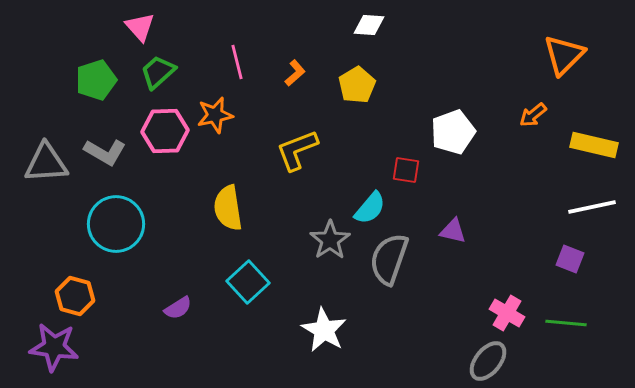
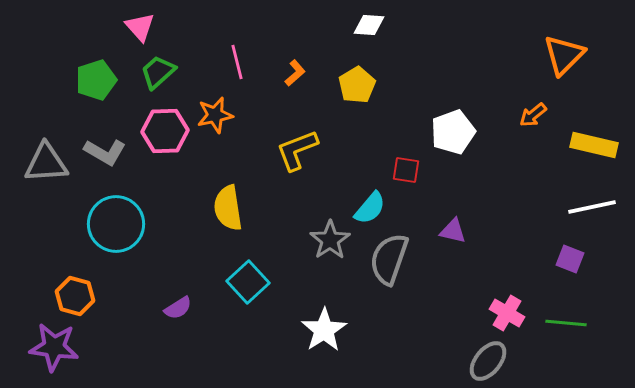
white star: rotated 9 degrees clockwise
